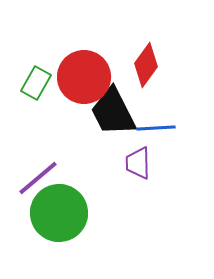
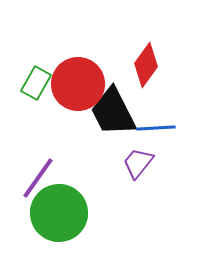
red circle: moved 6 px left, 7 px down
purple trapezoid: rotated 40 degrees clockwise
purple line: rotated 15 degrees counterclockwise
